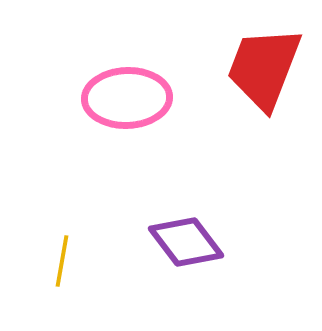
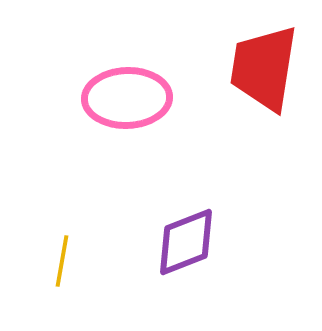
red trapezoid: rotated 12 degrees counterclockwise
purple diamond: rotated 74 degrees counterclockwise
